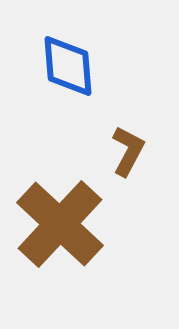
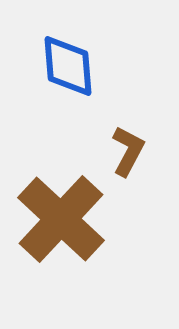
brown cross: moved 1 px right, 5 px up
